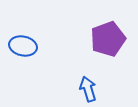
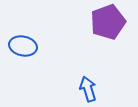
purple pentagon: moved 17 px up
